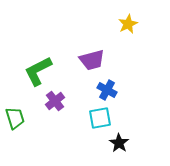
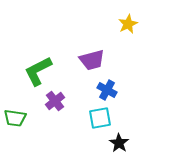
green trapezoid: rotated 115 degrees clockwise
